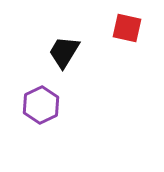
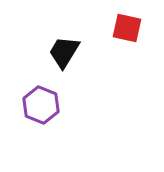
purple hexagon: rotated 12 degrees counterclockwise
